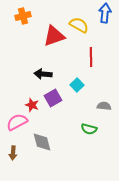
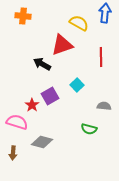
orange cross: rotated 21 degrees clockwise
yellow semicircle: moved 2 px up
red triangle: moved 8 px right, 9 px down
red line: moved 10 px right
black arrow: moved 1 px left, 10 px up; rotated 24 degrees clockwise
purple square: moved 3 px left, 2 px up
red star: rotated 16 degrees clockwise
pink semicircle: rotated 45 degrees clockwise
gray diamond: rotated 60 degrees counterclockwise
